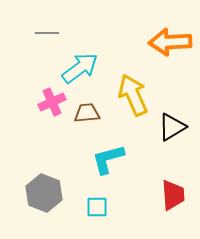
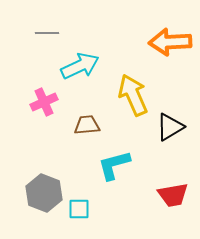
cyan arrow: moved 2 px up; rotated 12 degrees clockwise
pink cross: moved 8 px left
brown trapezoid: moved 12 px down
black triangle: moved 2 px left
cyan L-shape: moved 6 px right, 6 px down
red trapezoid: rotated 84 degrees clockwise
cyan square: moved 18 px left, 2 px down
